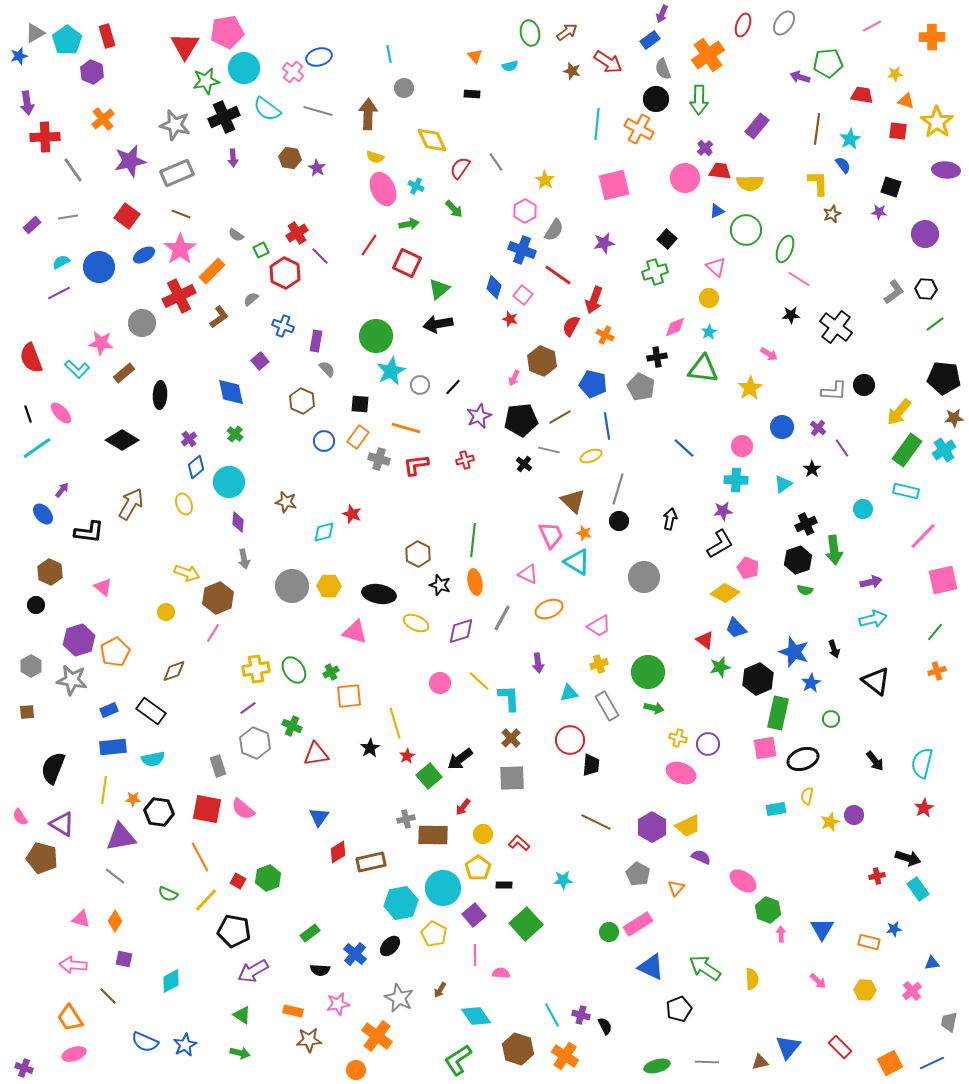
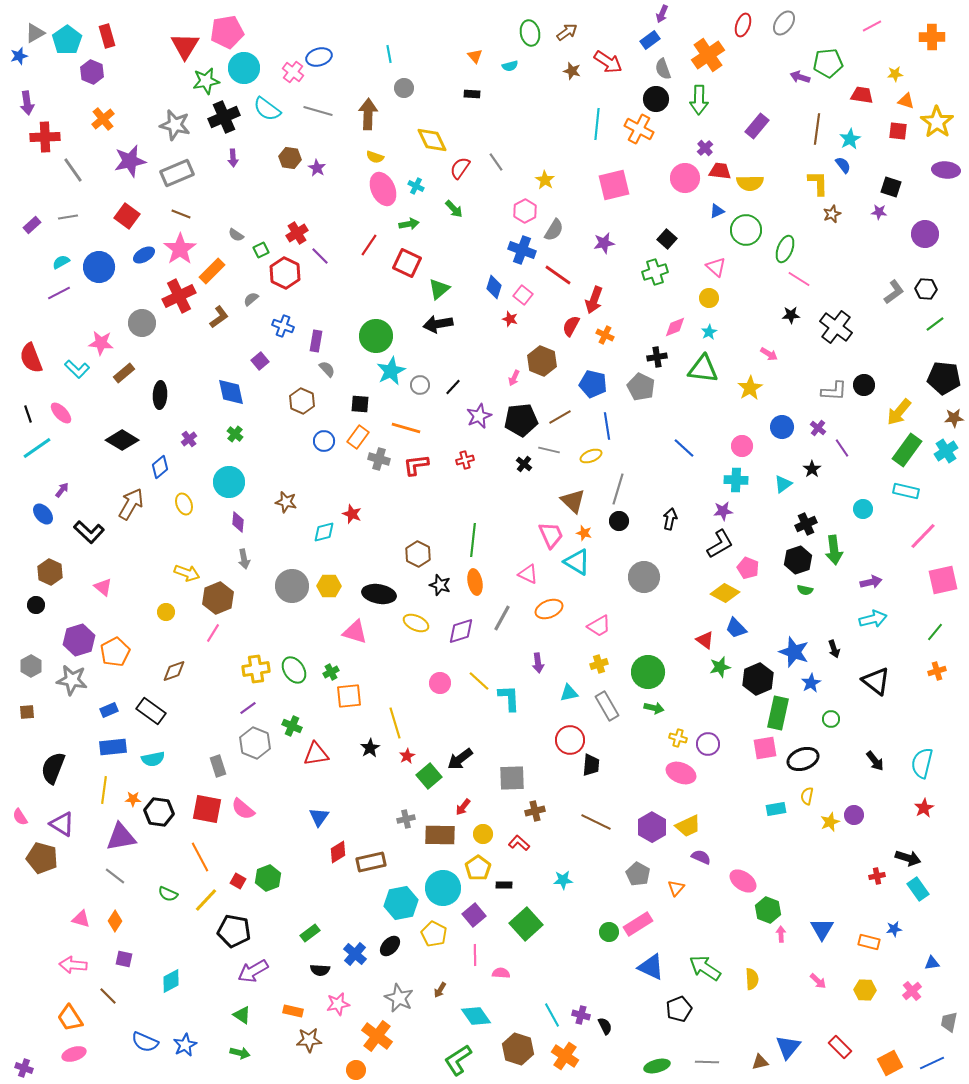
cyan cross at (944, 450): moved 2 px right, 1 px down
blue diamond at (196, 467): moved 36 px left
black L-shape at (89, 532): rotated 36 degrees clockwise
brown cross at (511, 738): moved 24 px right, 73 px down; rotated 30 degrees clockwise
brown rectangle at (433, 835): moved 7 px right
